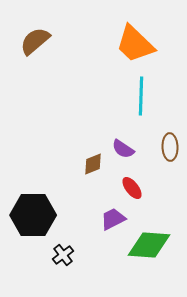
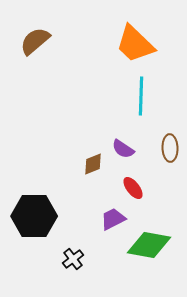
brown ellipse: moved 1 px down
red ellipse: moved 1 px right
black hexagon: moved 1 px right, 1 px down
green diamond: rotated 6 degrees clockwise
black cross: moved 10 px right, 4 px down
